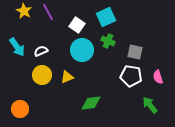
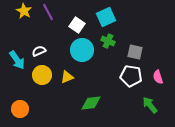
cyan arrow: moved 13 px down
white semicircle: moved 2 px left
